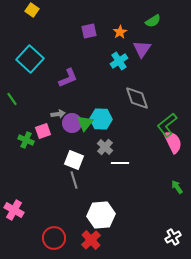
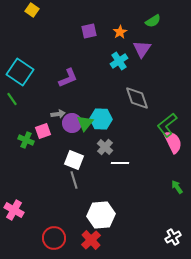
cyan square: moved 10 px left, 13 px down; rotated 8 degrees counterclockwise
